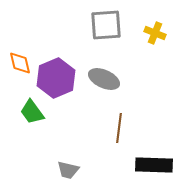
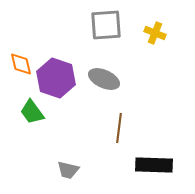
orange diamond: moved 1 px right, 1 px down
purple hexagon: rotated 18 degrees counterclockwise
